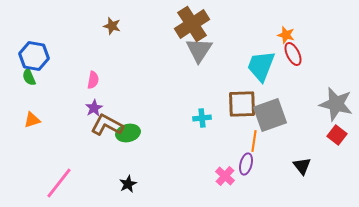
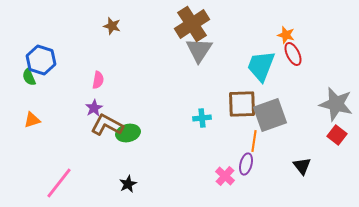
blue hexagon: moved 7 px right, 4 px down; rotated 8 degrees clockwise
pink semicircle: moved 5 px right
